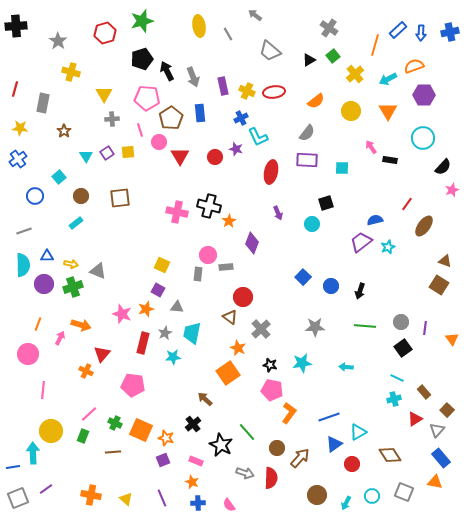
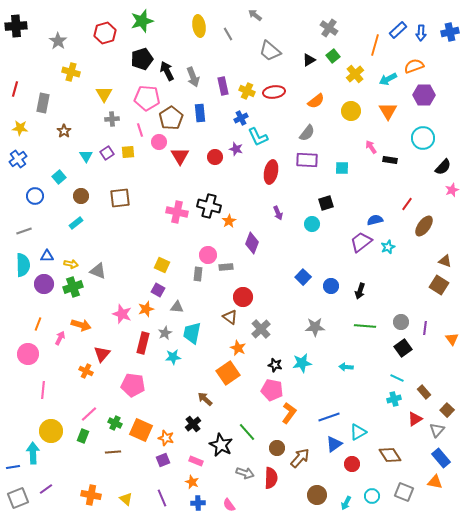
black star at (270, 365): moved 5 px right
